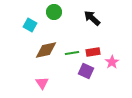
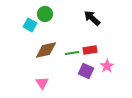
green circle: moved 9 px left, 2 px down
red rectangle: moved 3 px left, 2 px up
pink star: moved 5 px left, 4 px down
